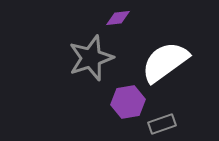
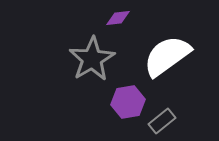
gray star: moved 1 px right, 1 px down; rotated 12 degrees counterclockwise
white semicircle: moved 2 px right, 6 px up
gray rectangle: moved 3 px up; rotated 20 degrees counterclockwise
